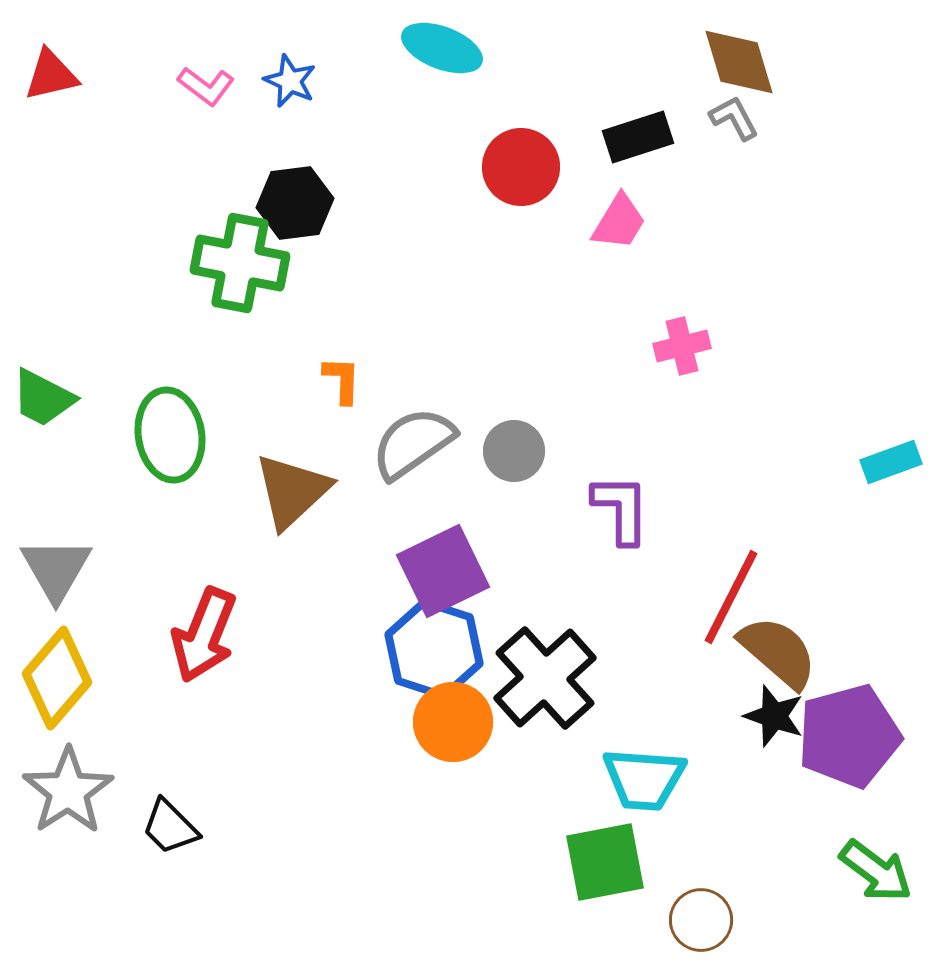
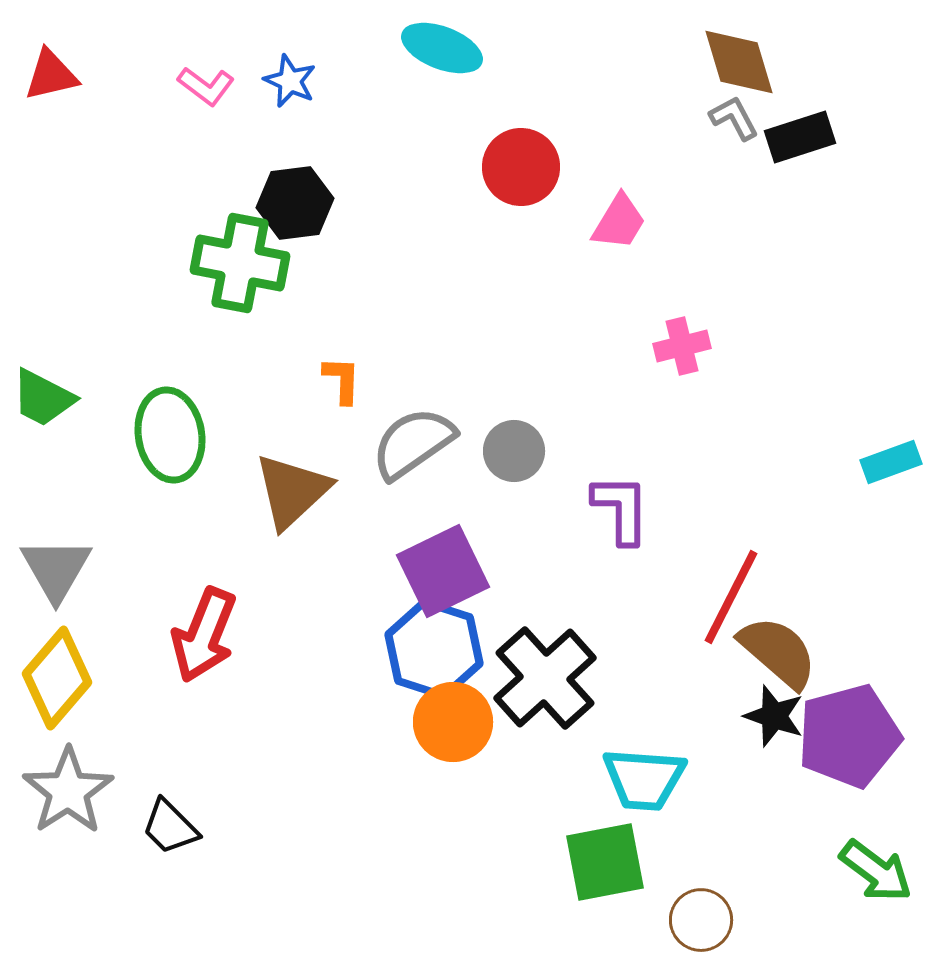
black rectangle: moved 162 px right
